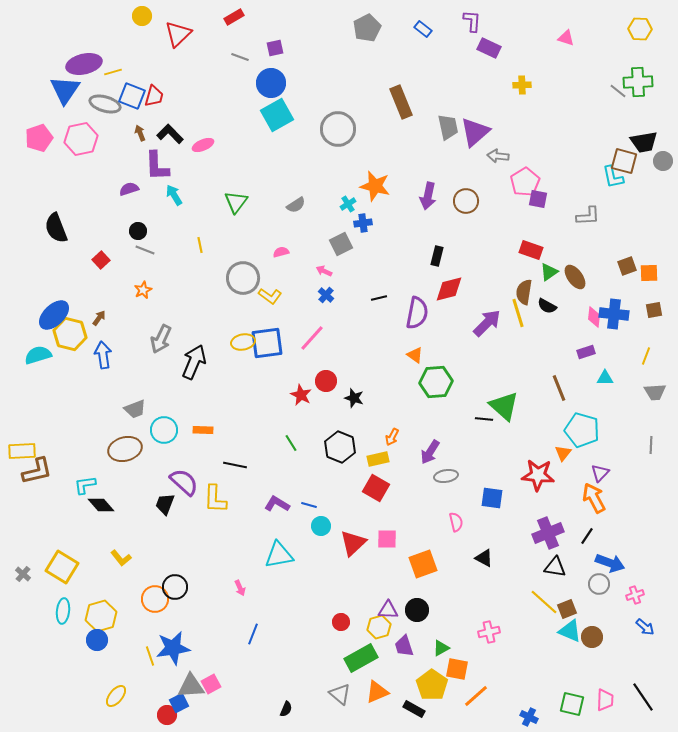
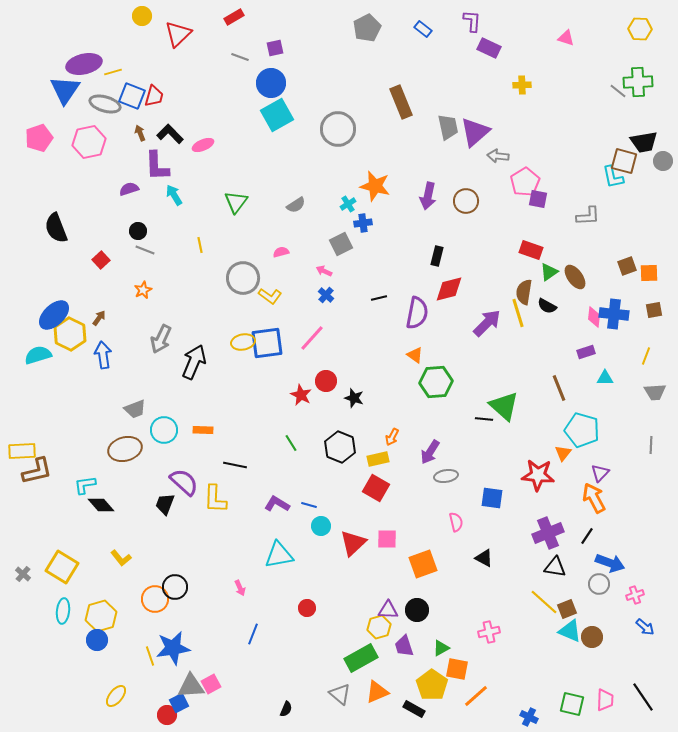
pink hexagon at (81, 139): moved 8 px right, 3 px down
yellow hexagon at (70, 334): rotated 12 degrees clockwise
red circle at (341, 622): moved 34 px left, 14 px up
